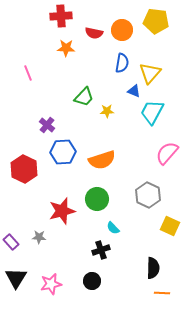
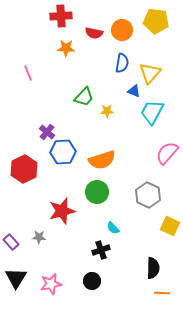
purple cross: moved 7 px down
red hexagon: rotated 8 degrees clockwise
green circle: moved 7 px up
